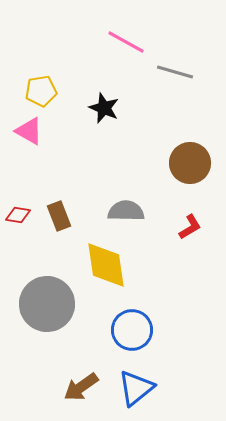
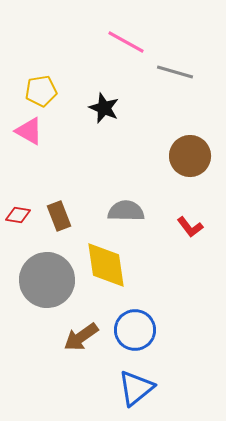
brown circle: moved 7 px up
red L-shape: rotated 84 degrees clockwise
gray circle: moved 24 px up
blue circle: moved 3 px right
brown arrow: moved 50 px up
